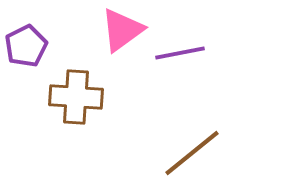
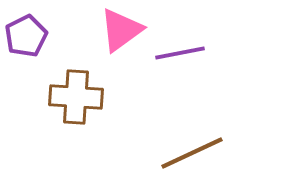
pink triangle: moved 1 px left
purple pentagon: moved 10 px up
brown line: rotated 14 degrees clockwise
